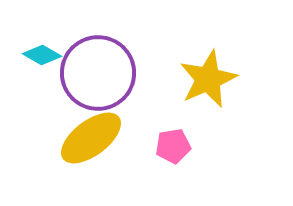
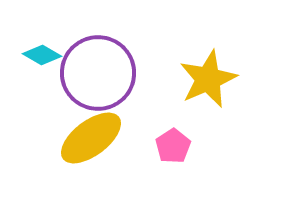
pink pentagon: rotated 24 degrees counterclockwise
